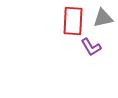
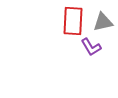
gray triangle: moved 4 px down
